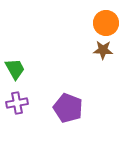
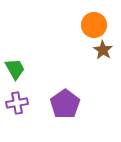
orange circle: moved 12 px left, 2 px down
brown star: rotated 30 degrees clockwise
purple pentagon: moved 3 px left, 4 px up; rotated 16 degrees clockwise
